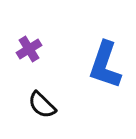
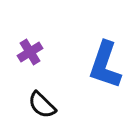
purple cross: moved 1 px right, 3 px down
